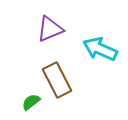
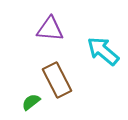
purple triangle: rotated 28 degrees clockwise
cyan arrow: moved 3 px right, 2 px down; rotated 16 degrees clockwise
